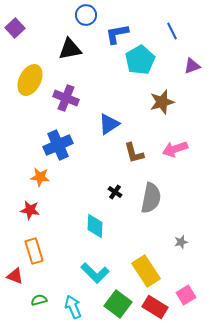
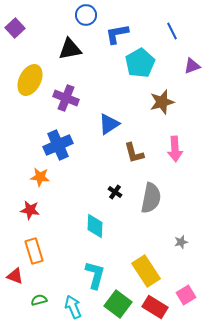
cyan pentagon: moved 3 px down
pink arrow: rotated 75 degrees counterclockwise
cyan L-shape: moved 2 px down; rotated 120 degrees counterclockwise
